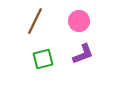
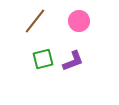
brown line: rotated 12 degrees clockwise
purple L-shape: moved 10 px left, 7 px down
